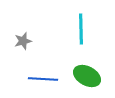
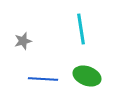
cyan line: rotated 8 degrees counterclockwise
green ellipse: rotated 8 degrees counterclockwise
